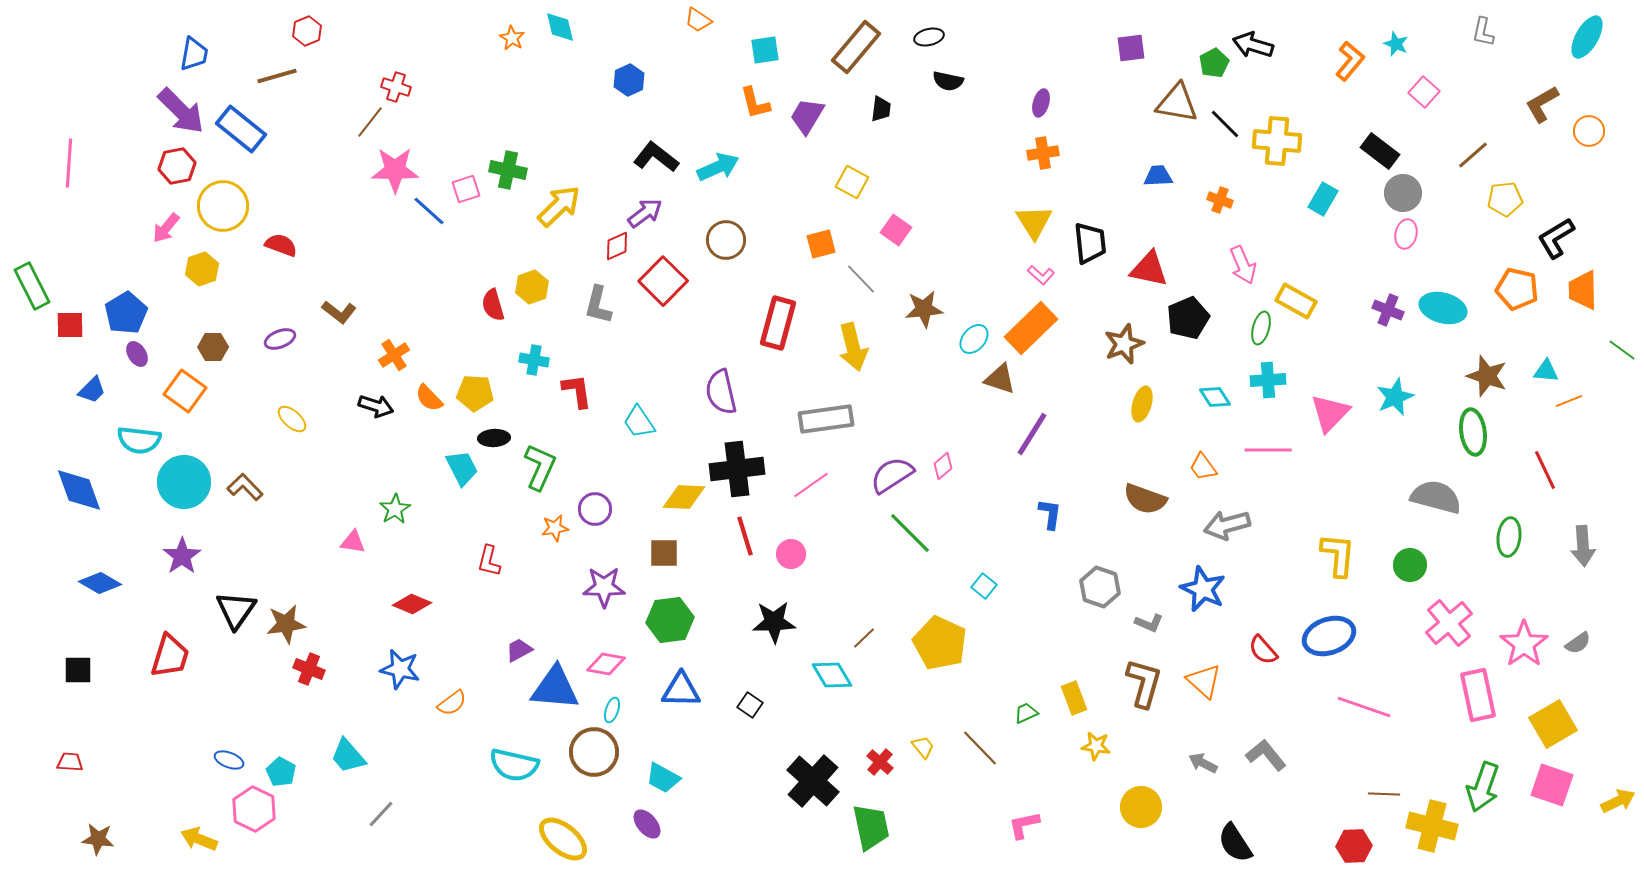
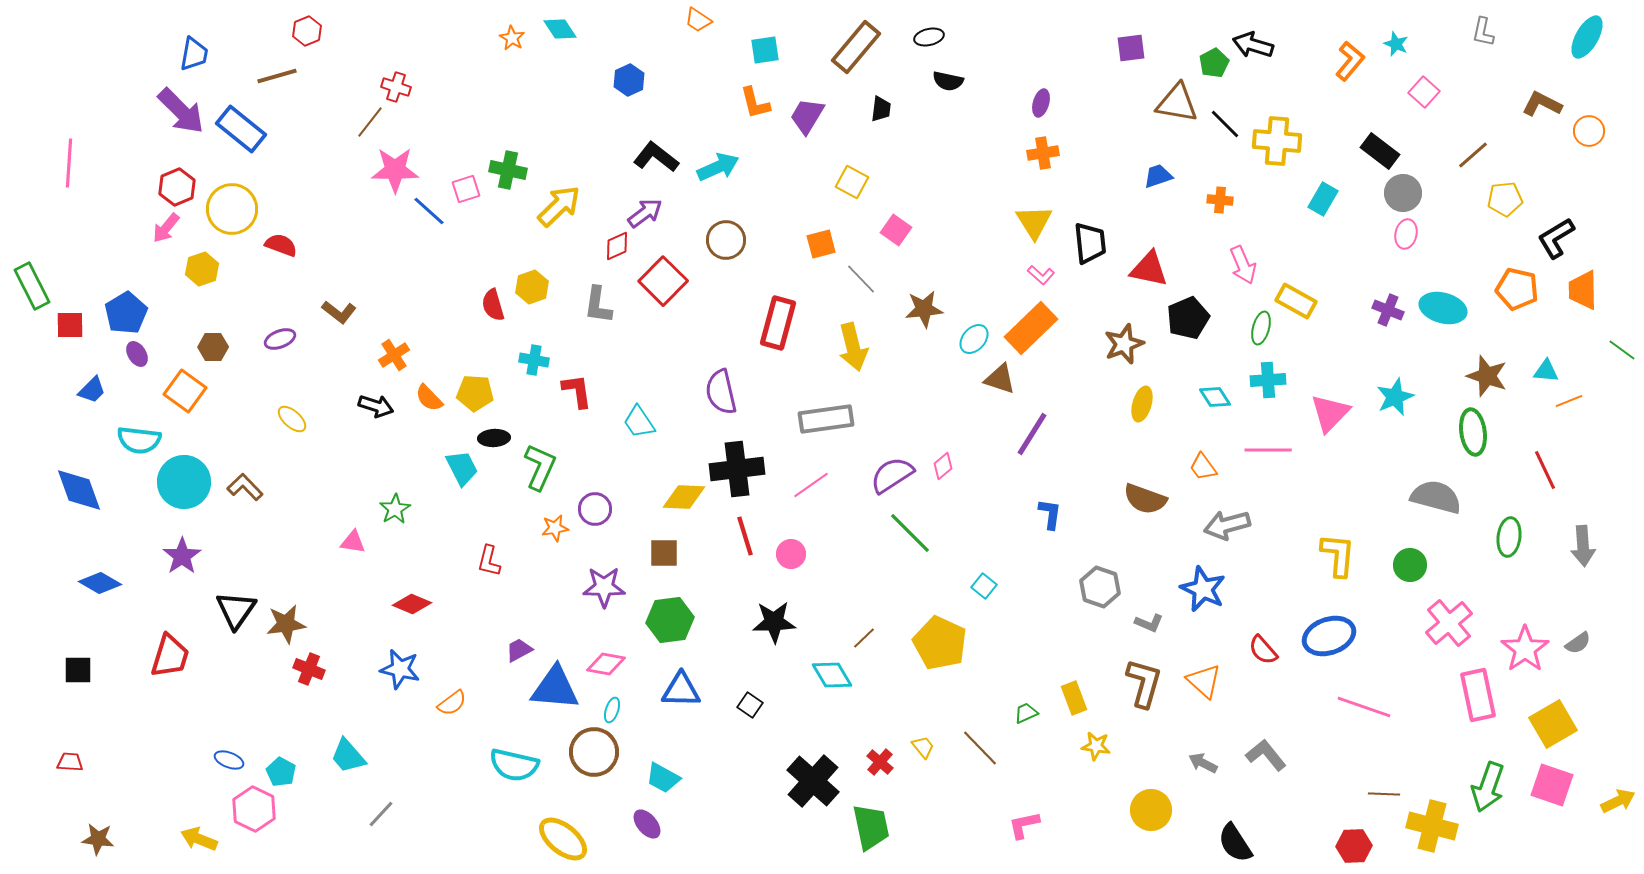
cyan diamond at (560, 27): moved 2 px down; rotated 20 degrees counterclockwise
brown L-shape at (1542, 104): rotated 57 degrees clockwise
red hexagon at (177, 166): moved 21 px down; rotated 12 degrees counterclockwise
blue trapezoid at (1158, 176): rotated 16 degrees counterclockwise
orange cross at (1220, 200): rotated 15 degrees counterclockwise
yellow circle at (223, 206): moved 9 px right, 3 px down
gray L-shape at (598, 305): rotated 6 degrees counterclockwise
pink star at (1524, 644): moved 1 px right, 5 px down
green arrow at (1483, 787): moved 5 px right
yellow circle at (1141, 807): moved 10 px right, 3 px down
